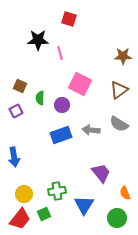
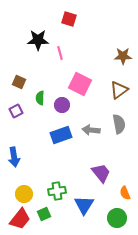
brown square: moved 1 px left, 4 px up
gray semicircle: rotated 132 degrees counterclockwise
